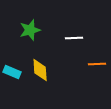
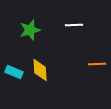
white line: moved 13 px up
cyan rectangle: moved 2 px right
